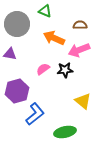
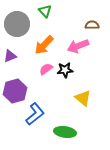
green triangle: rotated 24 degrees clockwise
brown semicircle: moved 12 px right
orange arrow: moved 10 px left, 7 px down; rotated 70 degrees counterclockwise
pink arrow: moved 1 px left, 4 px up
purple triangle: moved 2 px down; rotated 32 degrees counterclockwise
pink semicircle: moved 3 px right
purple hexagon: moved 2 px left
yellow triangle: moved 3 px up
green ellipse: rotated 20 degrees clockwise
